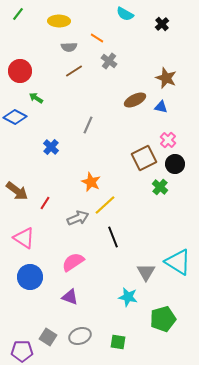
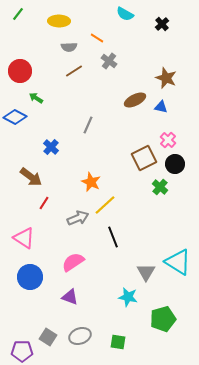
brown arrow: moved 14 px right, 14 px up
red line: moved 1 px left
